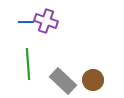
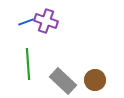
blue line: rotated 21 degrees counterclockwise
brown circle: moved 2 px right
